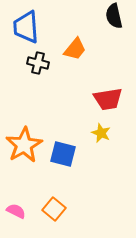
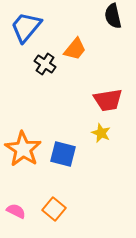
black semicircle: moved 1 px left
blue trapezoid: rotated 44 degrees clockwise
black cross: moved 7 px right, 1 px down; rotated 20 degrees clockwise
red trapezoid: moved 1 px down
orange star: moved 1 px left, 4 px down; rotated 9 degrees counterclockwise
